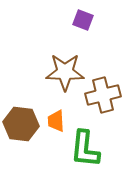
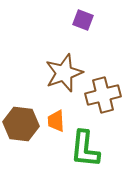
brown star: moved 1 px left, 1 px down; rotated 21 degrees counterclockwise
